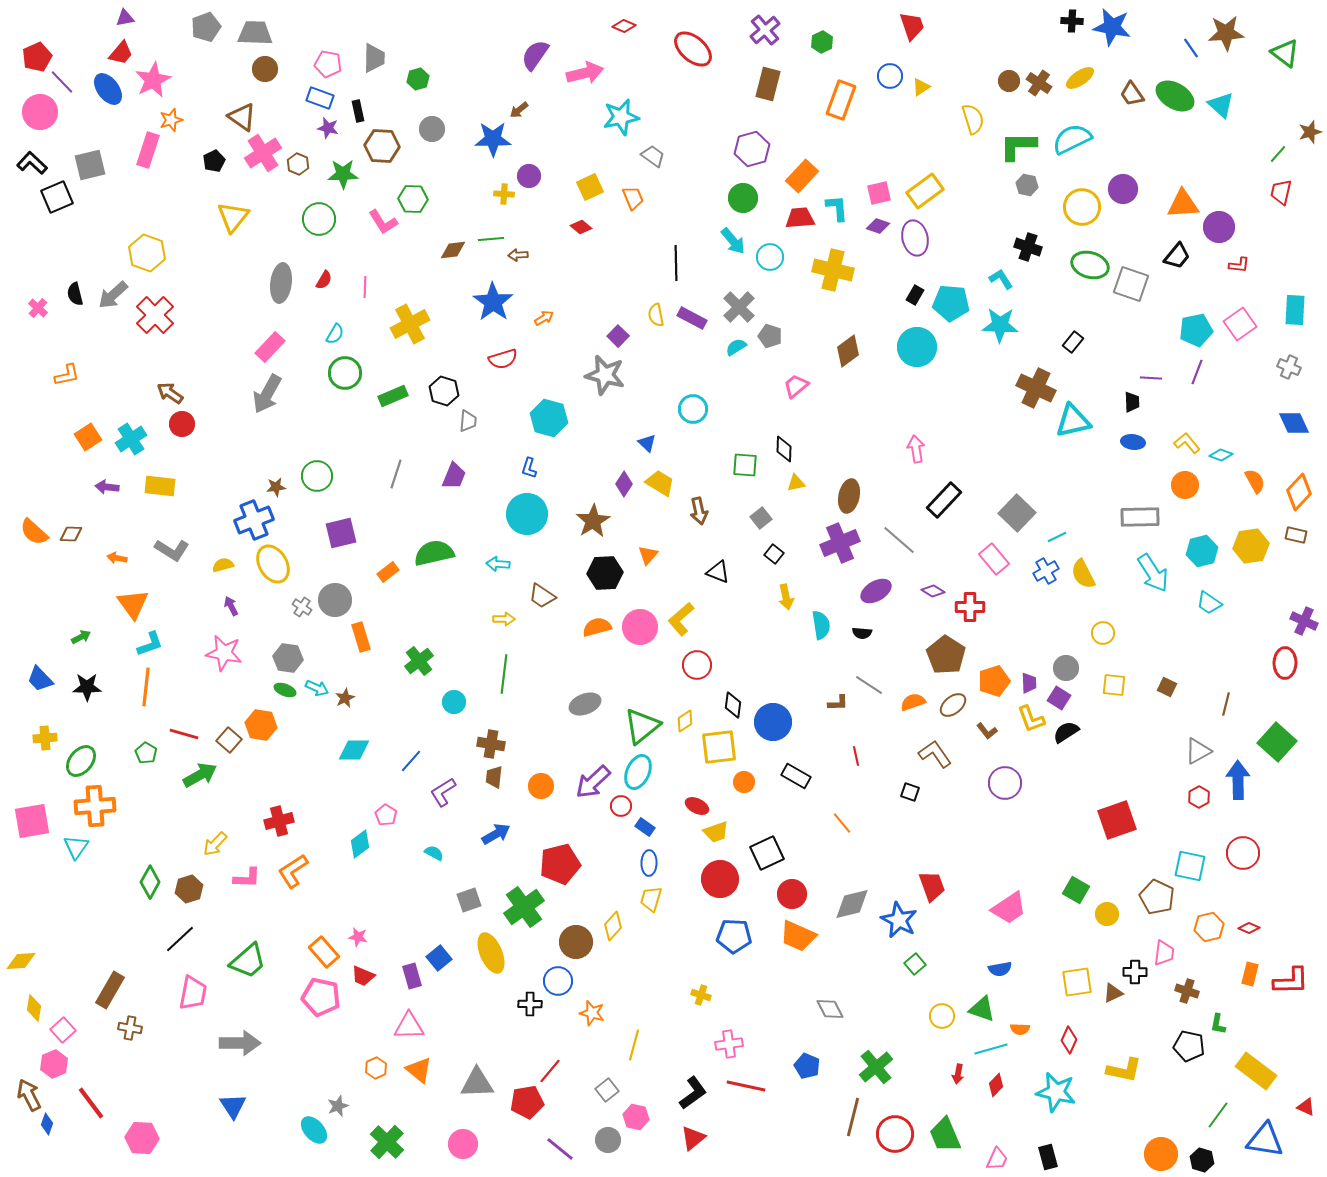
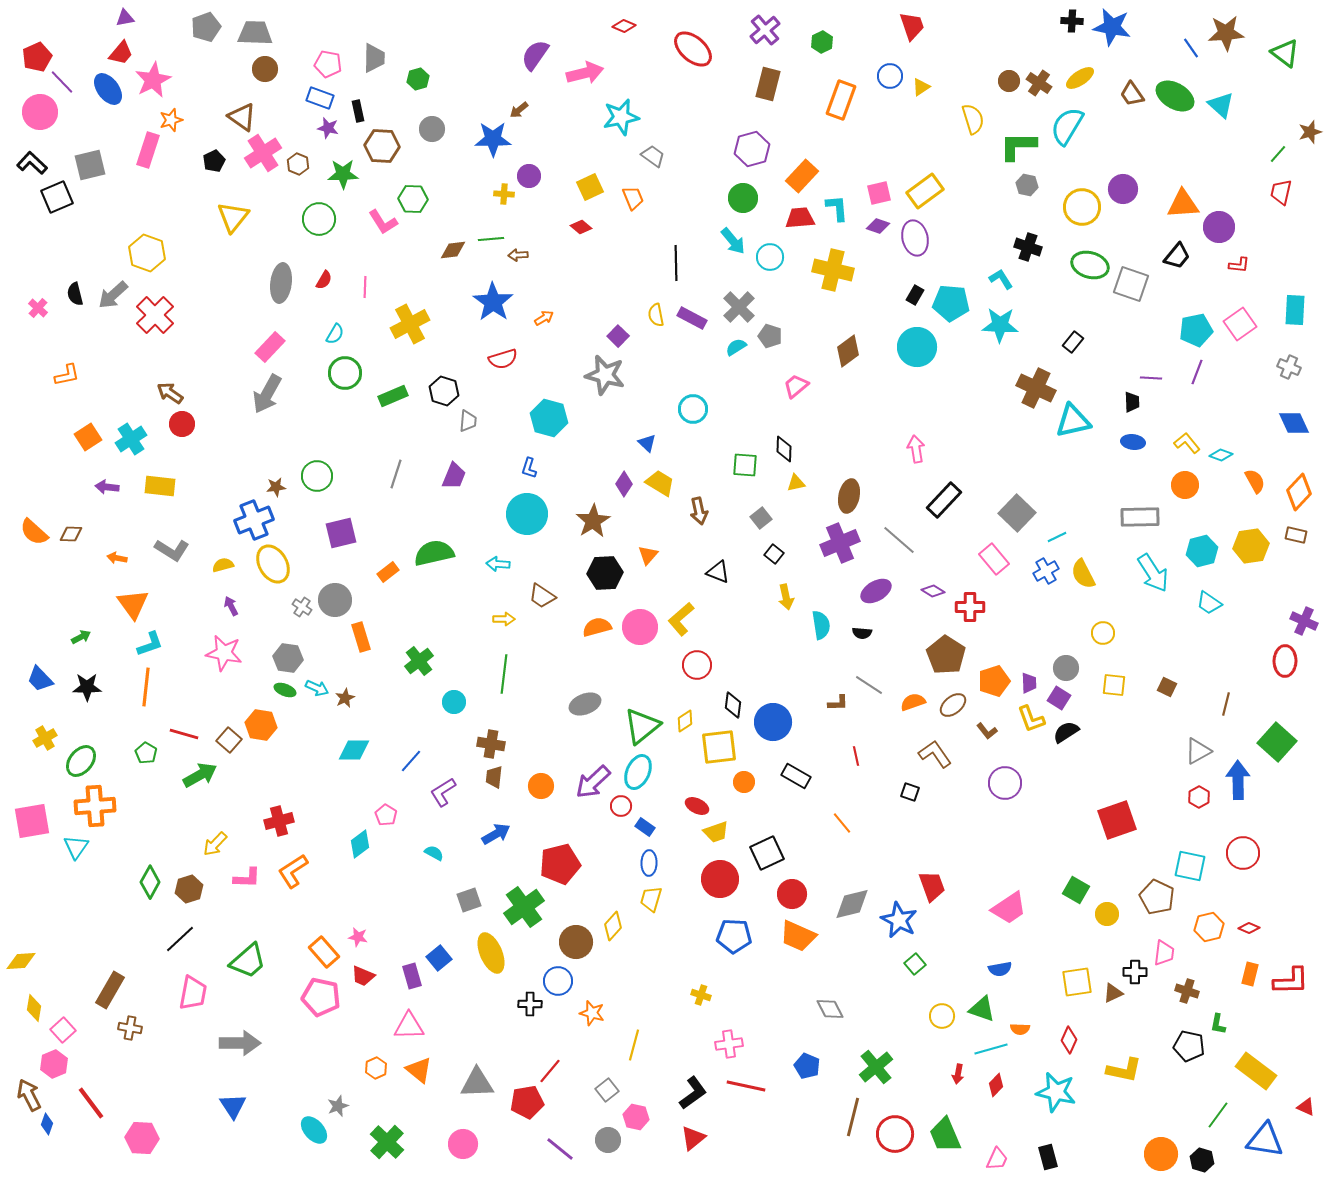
cyan semicircle at (1072, 139): moved 5 px left, 13 px up; rotated 33 degrees counterclockwise
red ellipse at (1285, 663): moved 2 px up
yellow cross at (45, 738): rotated 25 degrees counterclockwise
